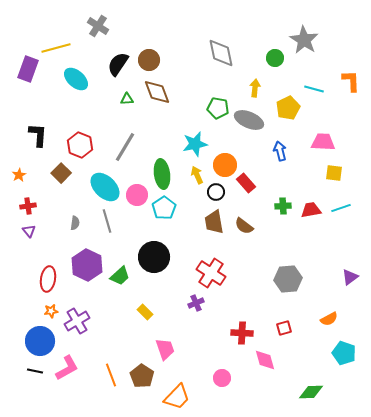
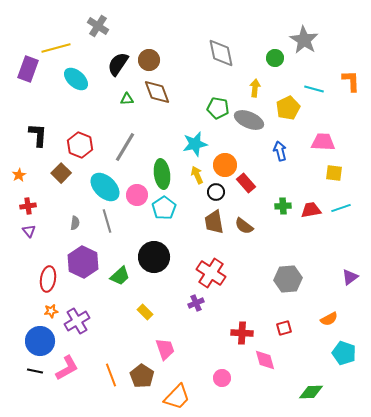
purple hexagon at (87, 265): moved 4 px left, 3 px up
